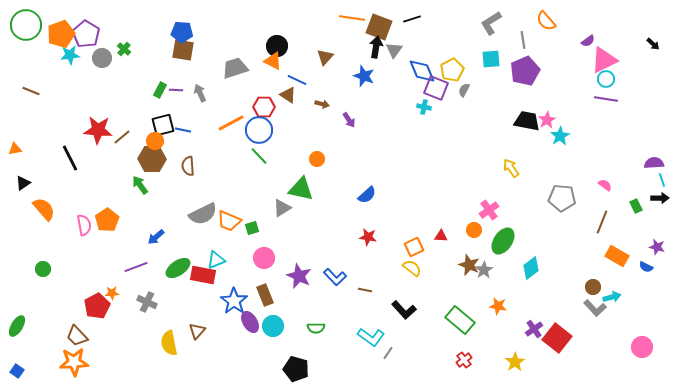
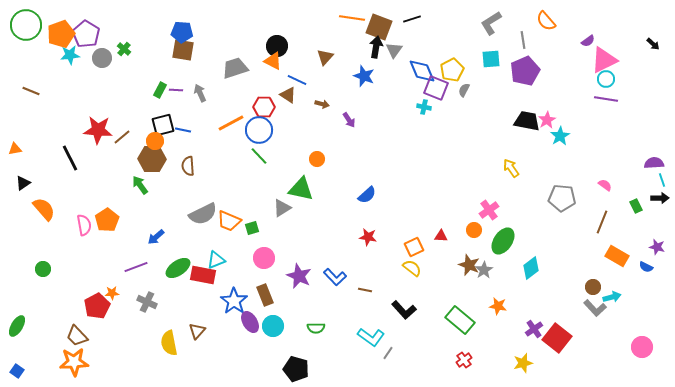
yellow star at (515, 362): moved 8 px right, 1 px down; rotated 18 degrees clockwise
